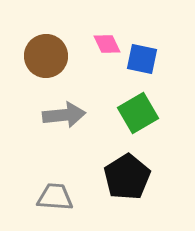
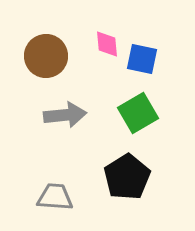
pink diamond: rotated 20 degrees clockwise
gray arrow: moved 1 px right
